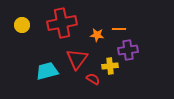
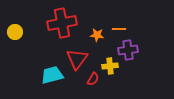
yellow circle: moved 7 px left, 7 px down
cyan trapezoid: moved 5 px right, 4 px down
red semicircle: rotated 88 degrees clockwise
